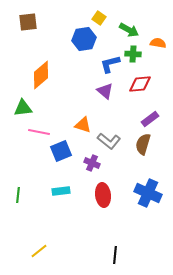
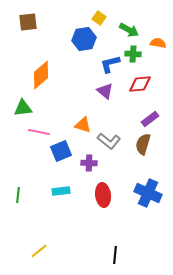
purple cross: moved 3 px left; rotated 21 degrees counterclockwise
